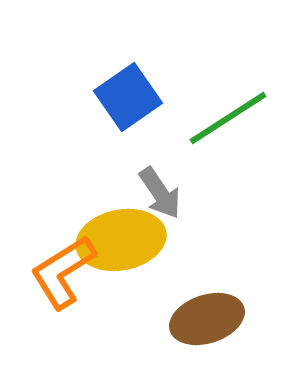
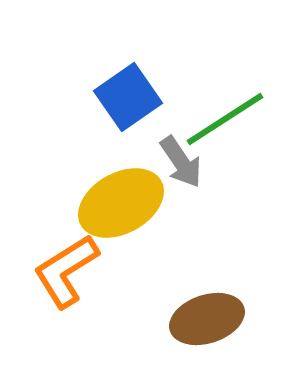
green line: moved 3 px left, 1 px down
gray arrow: moved 21 px right, 31 px up
yellow ellipse: moved 37 px up; rotated 18 degrees counterclockwise
orange L-shape: moved 3 px right, 1 px up
